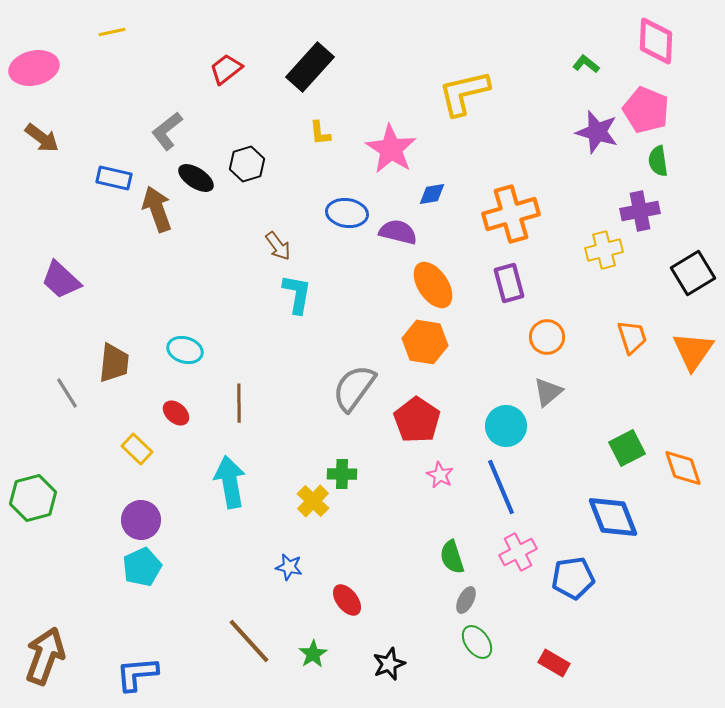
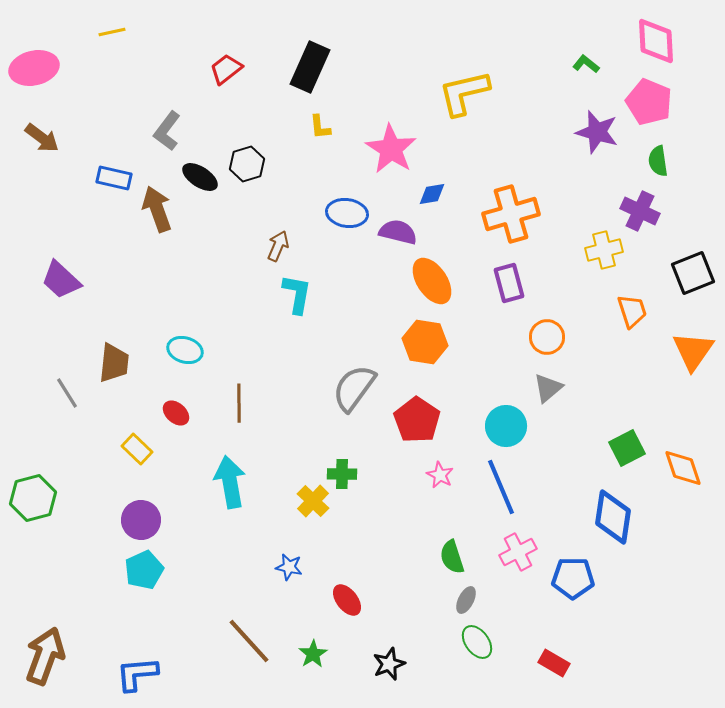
pink diamond at (656, 41): rotated 6 degrees counterclockwise
black rectangle at (310, 67): rotated 18 degrees counterclockwise
pink pentagon at (646, 110): moved 3 px right, 8 px up
gray L-shape at (167, 131): rotated 15 degrees counterclockwise
yellow L-shape at (320, 133): moved 6 px up
black ellipse at (196, 178): moved 4 px right, 1 px up
purple cross at (640, 211): rotated 36 degrees clockwise
brown arrow at (278, 246): rotated 120 degrees counterclockwise
black square at (693, 273): rotated 9 degrees clockwise
orange ellipse at (433, 285): moved 1 px left, 4 px up
orange trapezoid at (632, 337): moved 26 px up
gray triangle at (548, 392): moved 4 px up
blue diamond at (613, 517): rotated 30 degrees clockwise
cyan pentagon at (142, 567): moved 2 px right, 3 px down
blue pentagon at (573, 578): rotated 9 degrees clockwise
